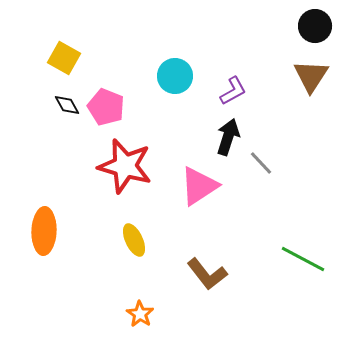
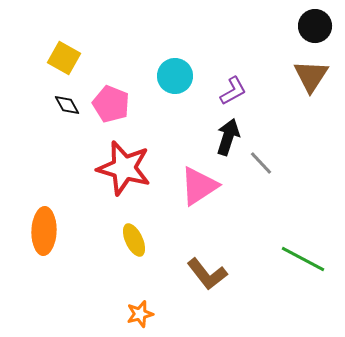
pink pentagon: moved 5 px right, 3 px up
red star: moved 1 px left, 2 px down
orange star: rotated 24 degrees clockwise
